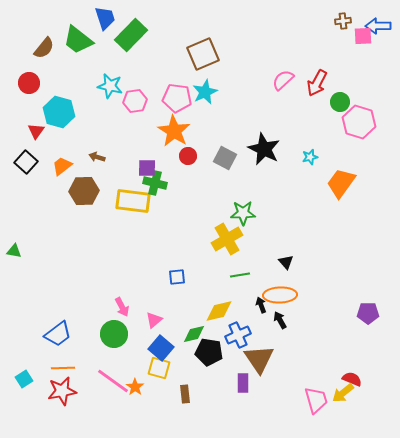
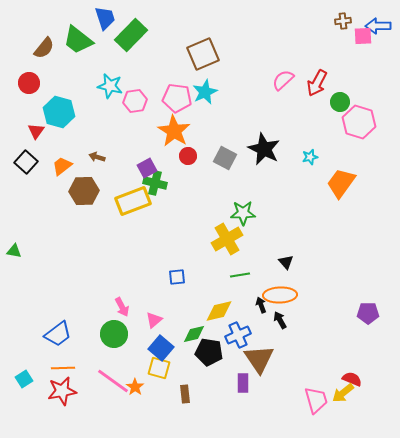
purple square at (147, 168): rotated 30 degrees counterclockwise
yellow rectangle at (133, 201): rotated 28 degrees counterclockwise
